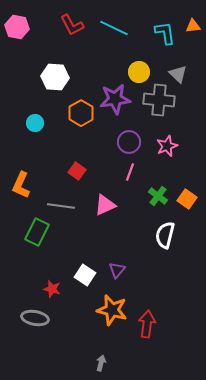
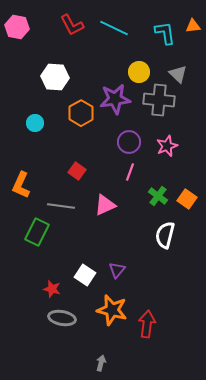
gray ellipse: moved 27 px right
